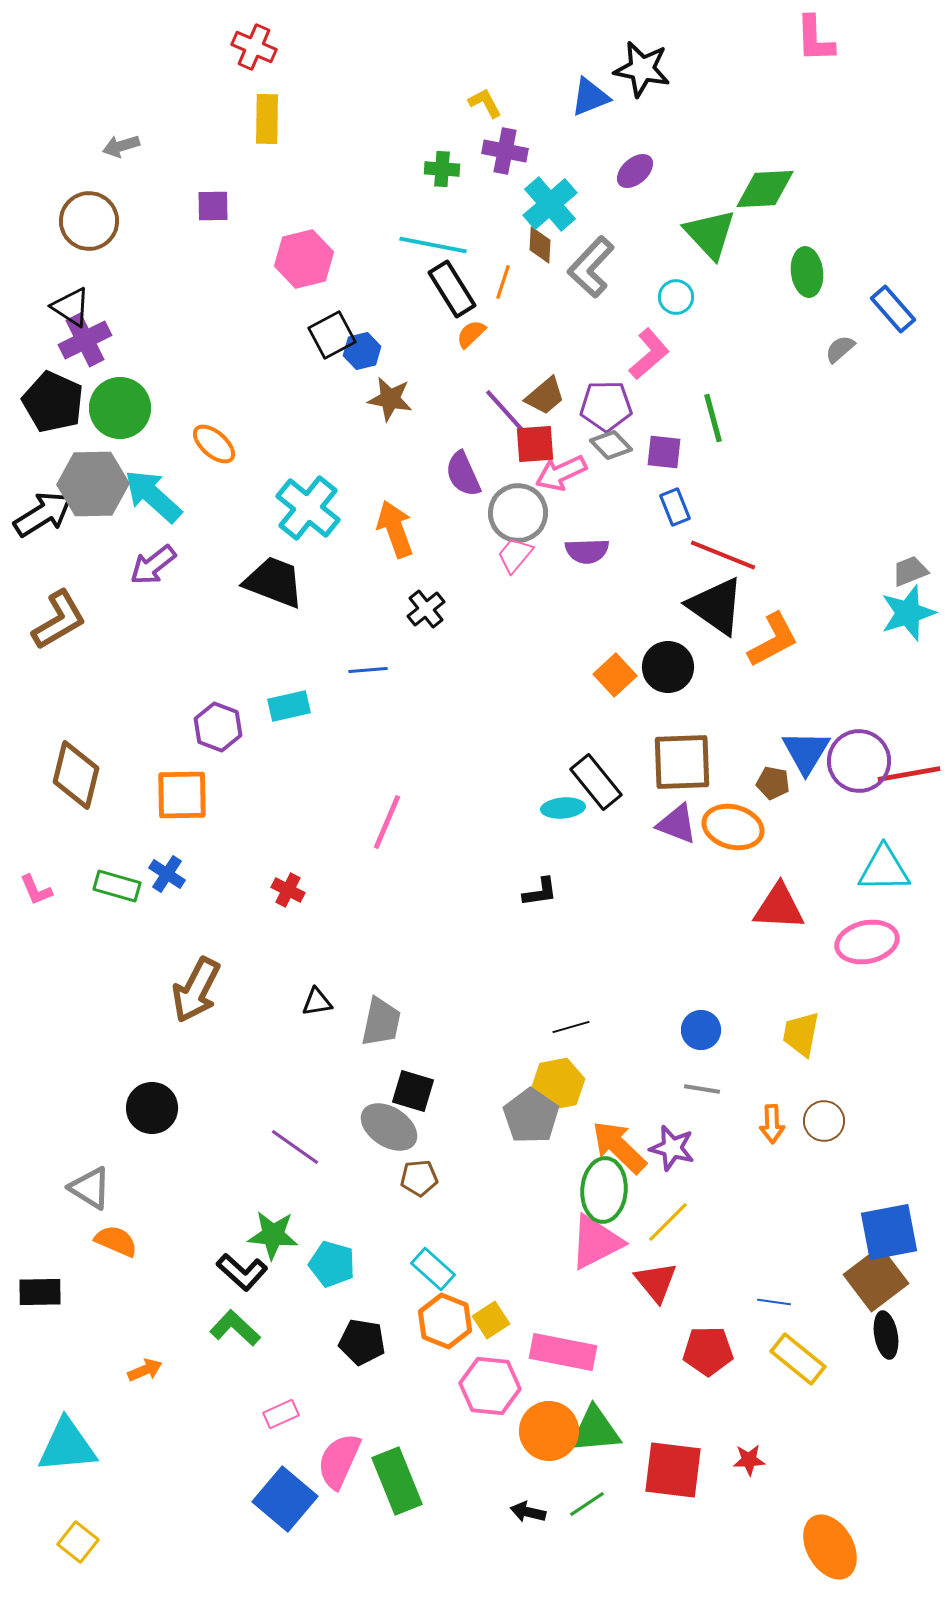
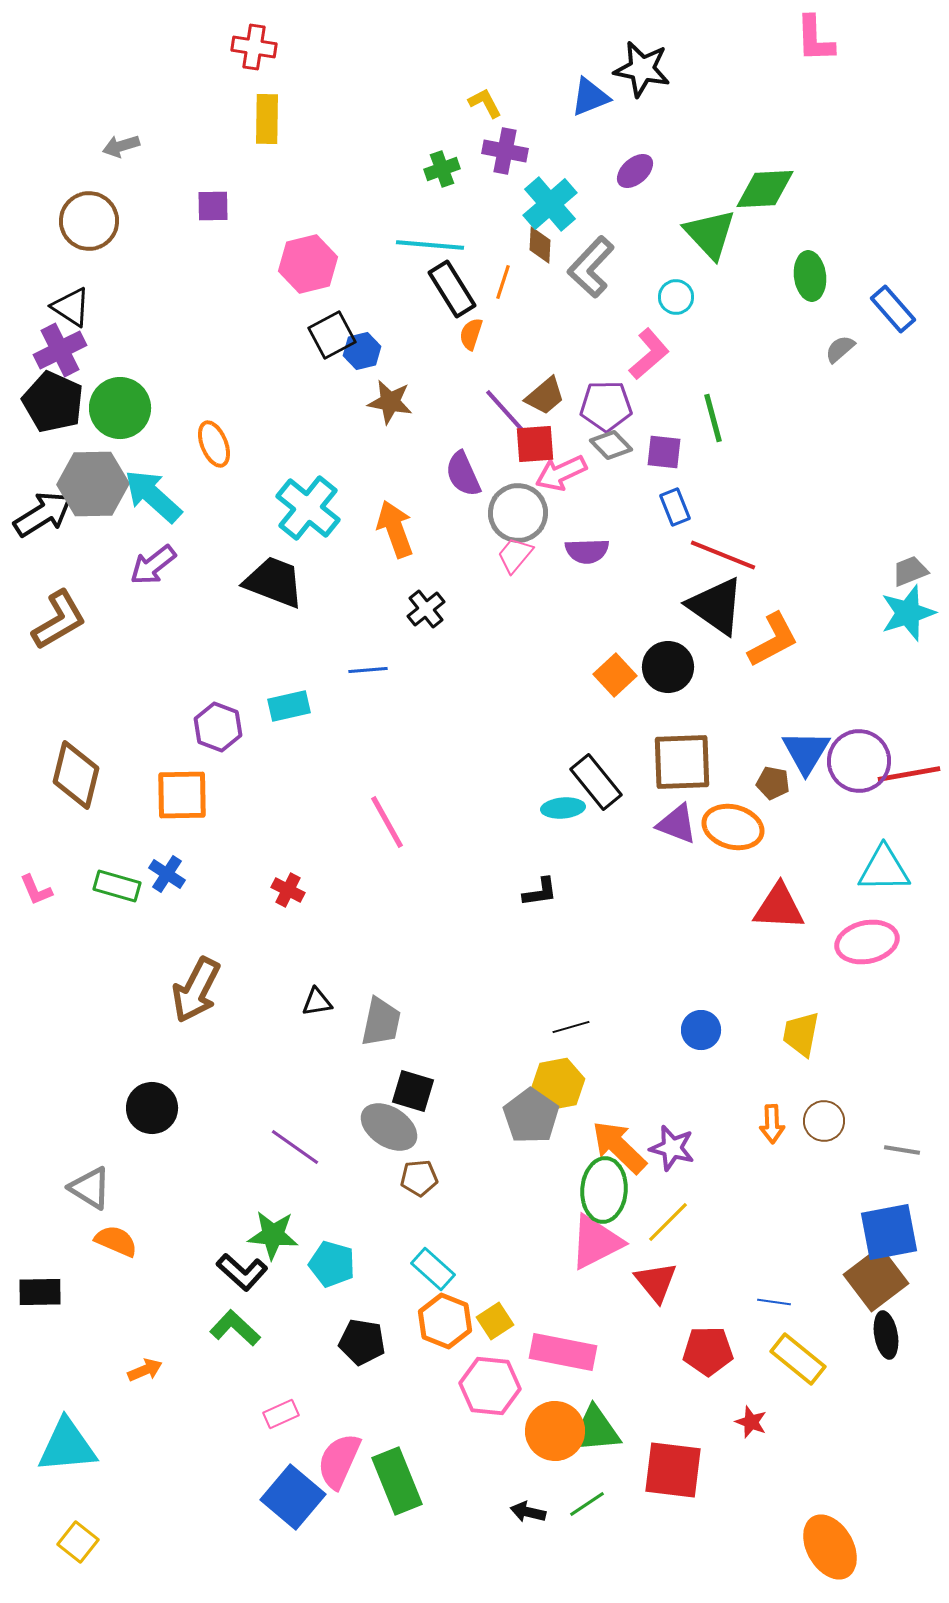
red cross at (254, 47): rotated 15 degrees counterclockwise
green cross at (442, 169): rotated 24 degrees counterclockwise
cyan line at (433, 245): moved 3 px left; rotated 6 degrees counterclockwise
pink hexagon at (304, 259): moved 4 px right, 5 px down
green ellipse at (807, 272): moved 3 px right, 4 px down
orange semicircle at (471, 334): rotated 28 degrees counterclockwise
purple cross at (85, 340): moved 25 px left, 10 px down
brown star at (390, 399): moved 3 px down
orange ellipse at (214, 444): rotated 27 degrees clockwise
pink line at (387, 822): rotated 52 degrees counterclockwise
gray line at (702, 1089): moved 200 px right, 61 px down
yellow square at (491, 1320): moved 4 px right, 1 px down
orange circle at (549, 1431): moved 6 px right
red star at (749, 1460): moved 2 px right, 38 px up; rotated 24 degrees clockwise
blue square at (285, 1499): moved 8 px right, 2 px up
